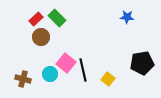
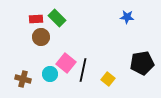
red rectangle: rotated 40 degrees clockwise
black line: rotated 25 degrees clockwise
